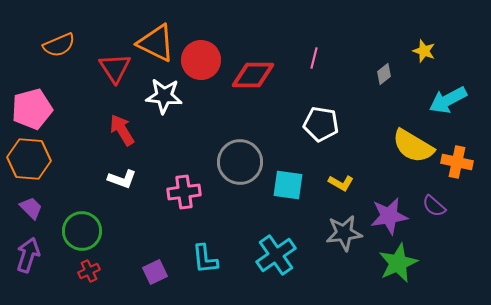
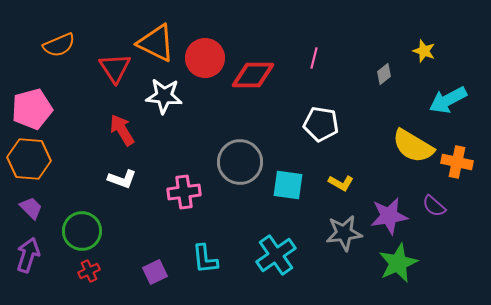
red circle: moved 4 px right, 2 px up
